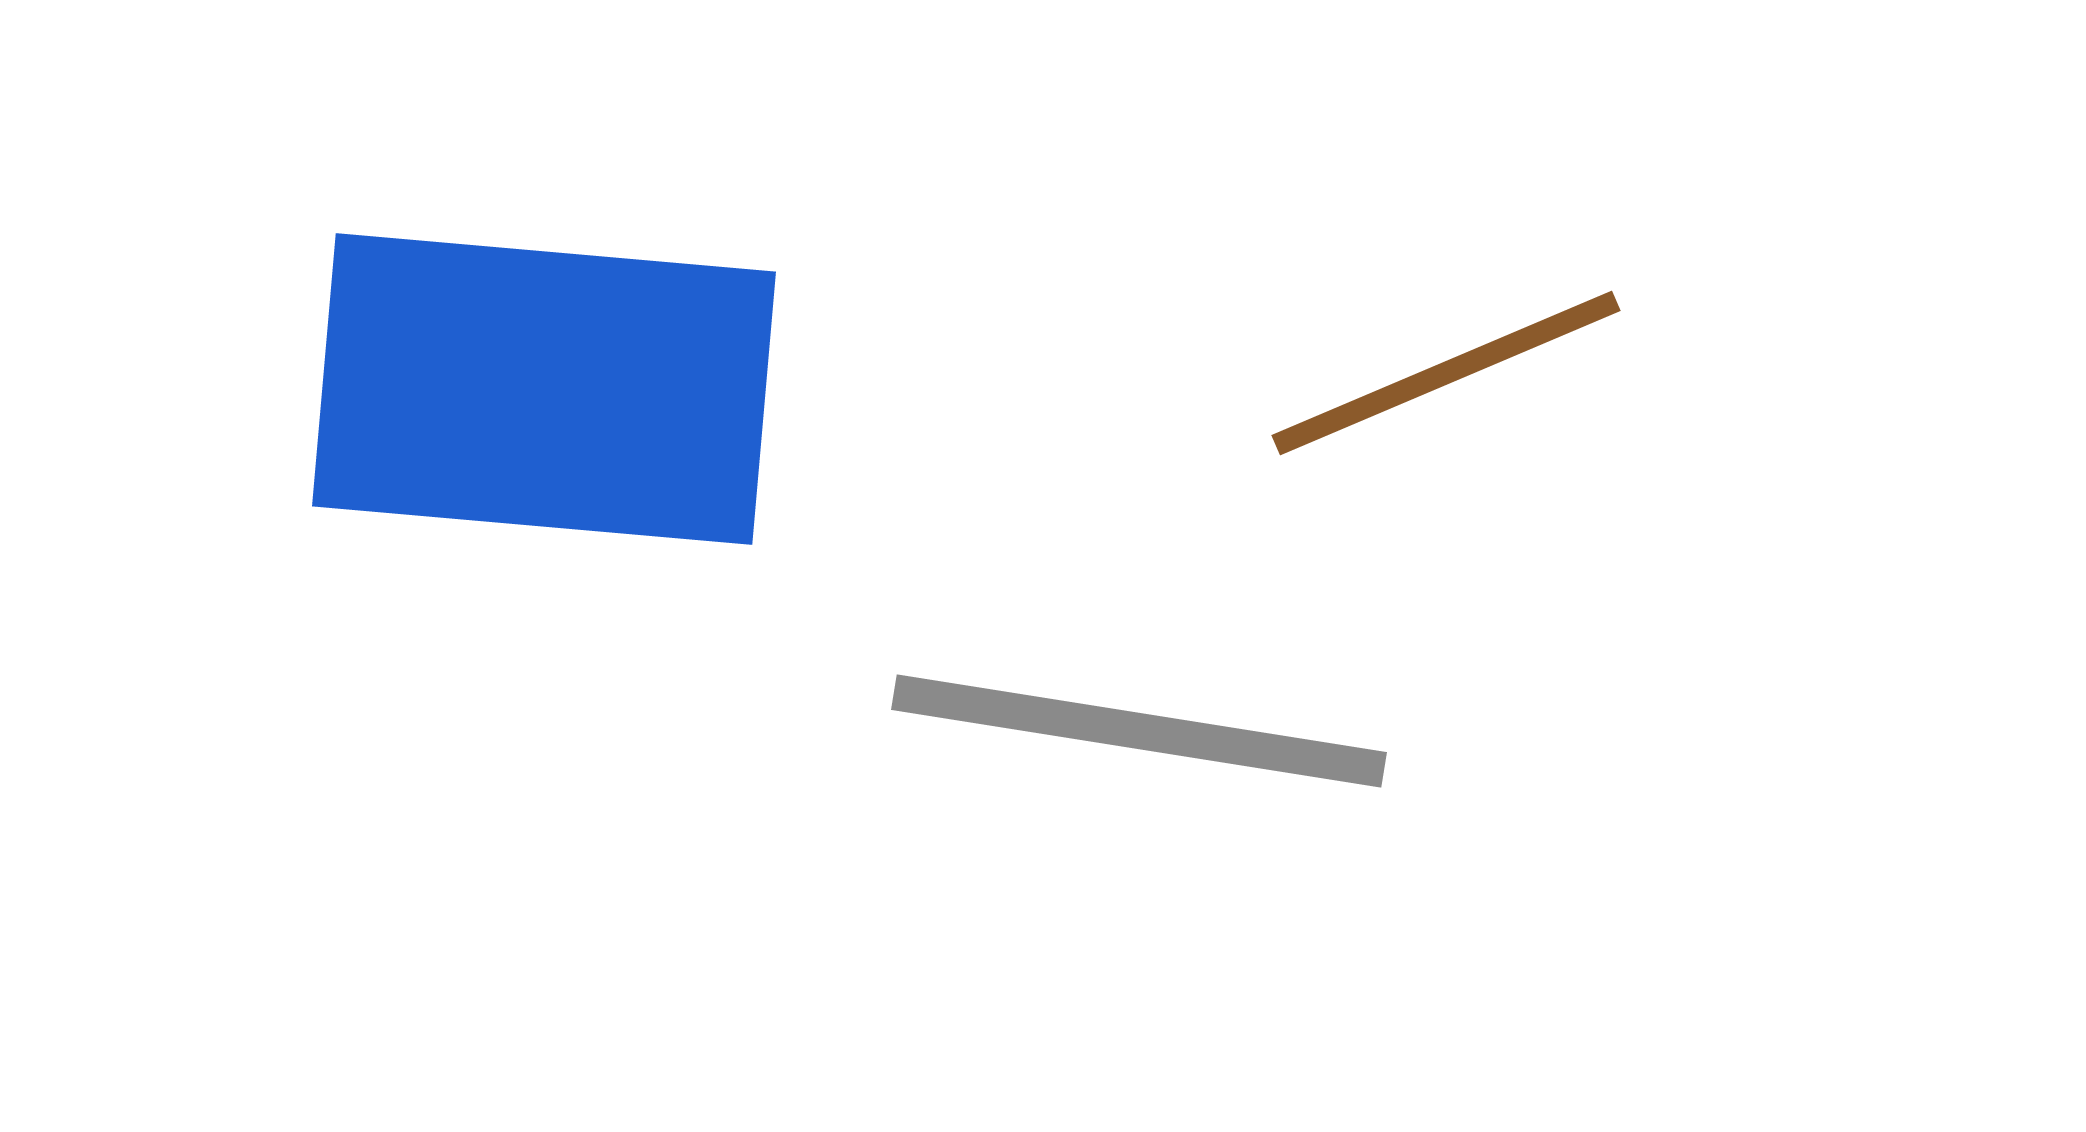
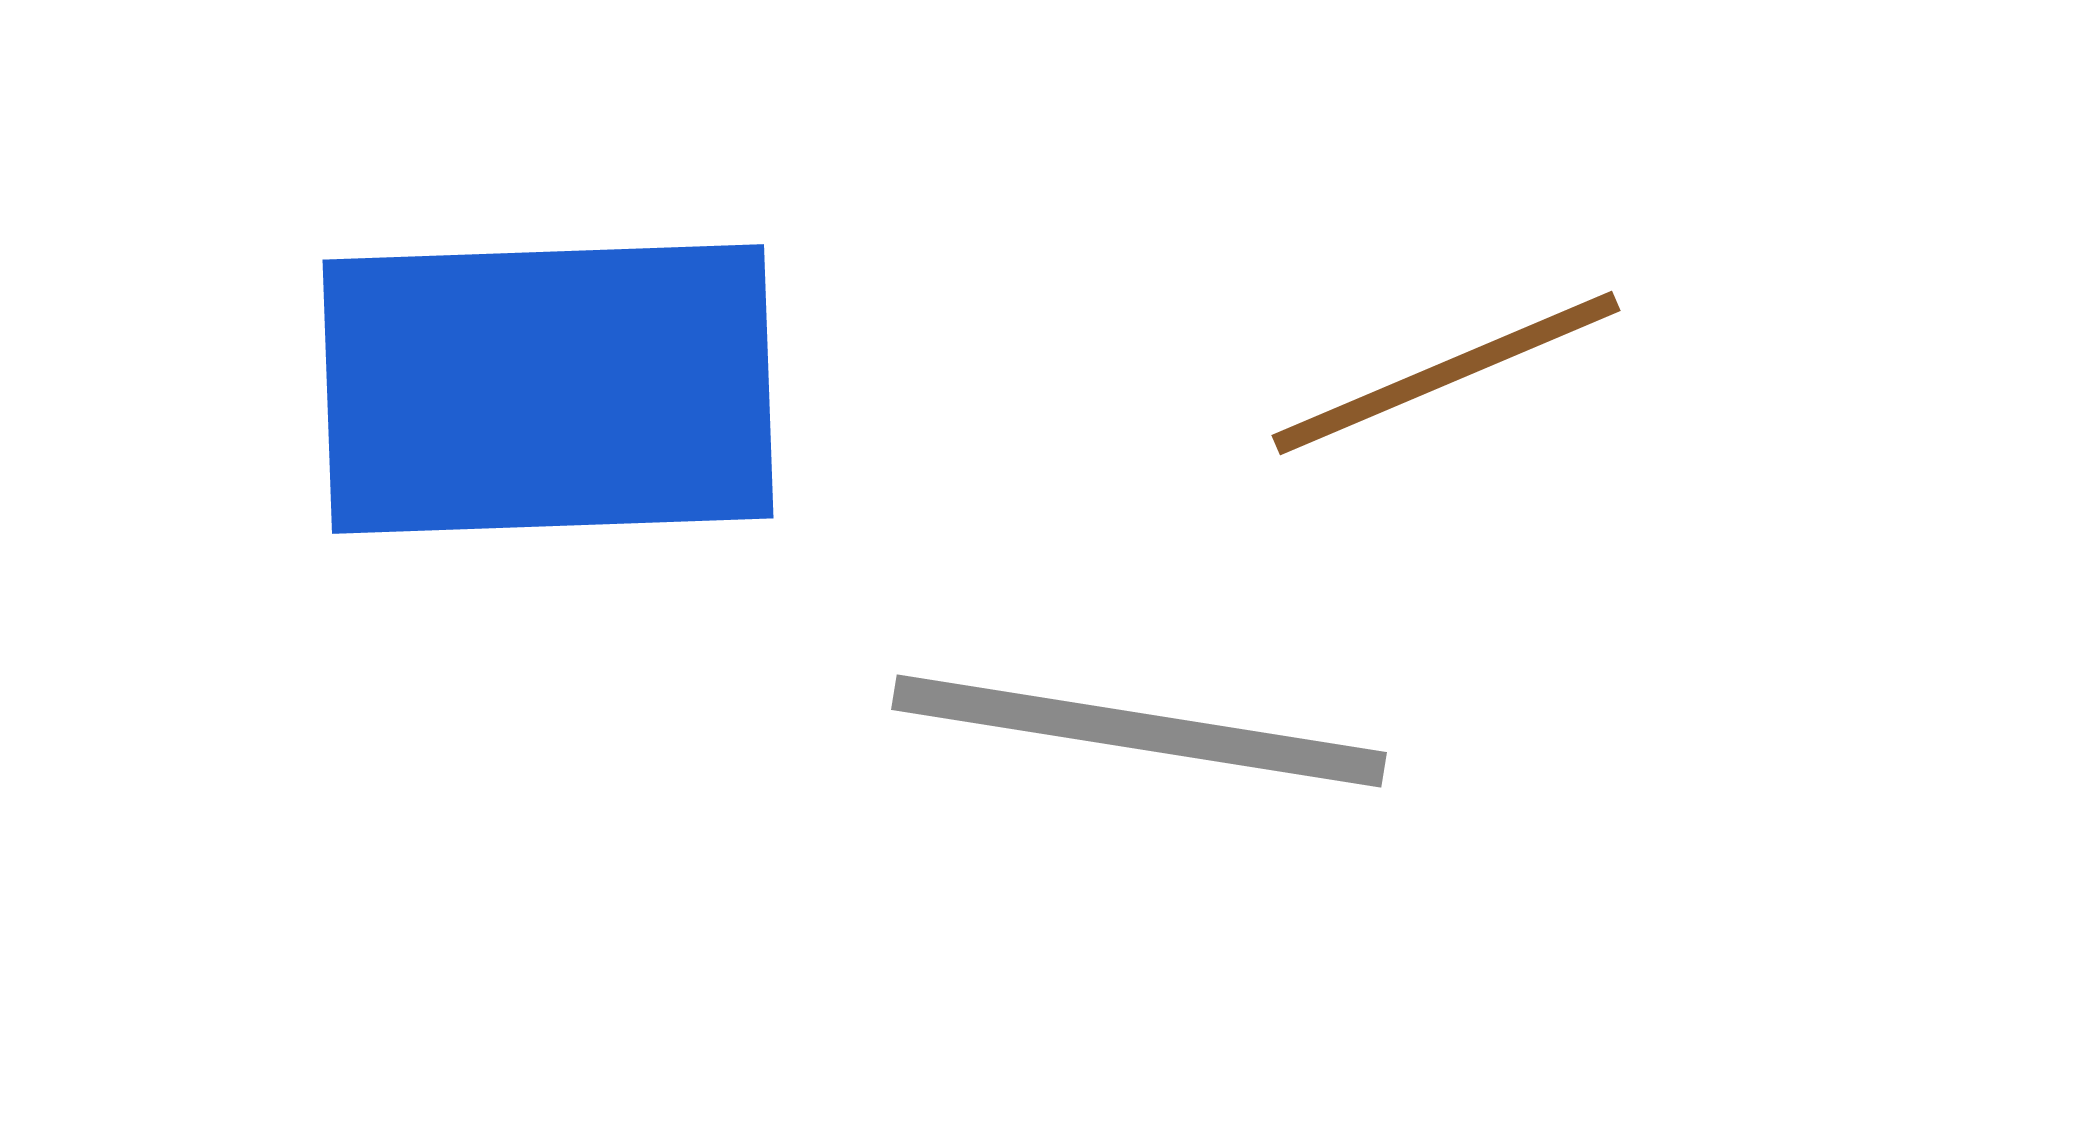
blue rectangle: moved 4 px right; rotated 7 degrees counterclockwise
